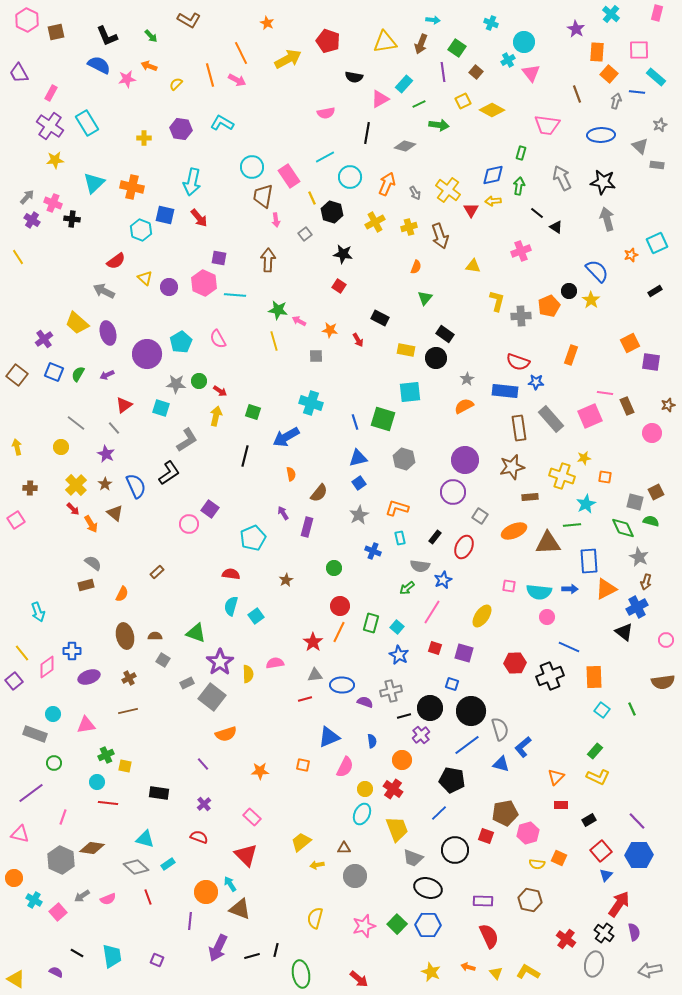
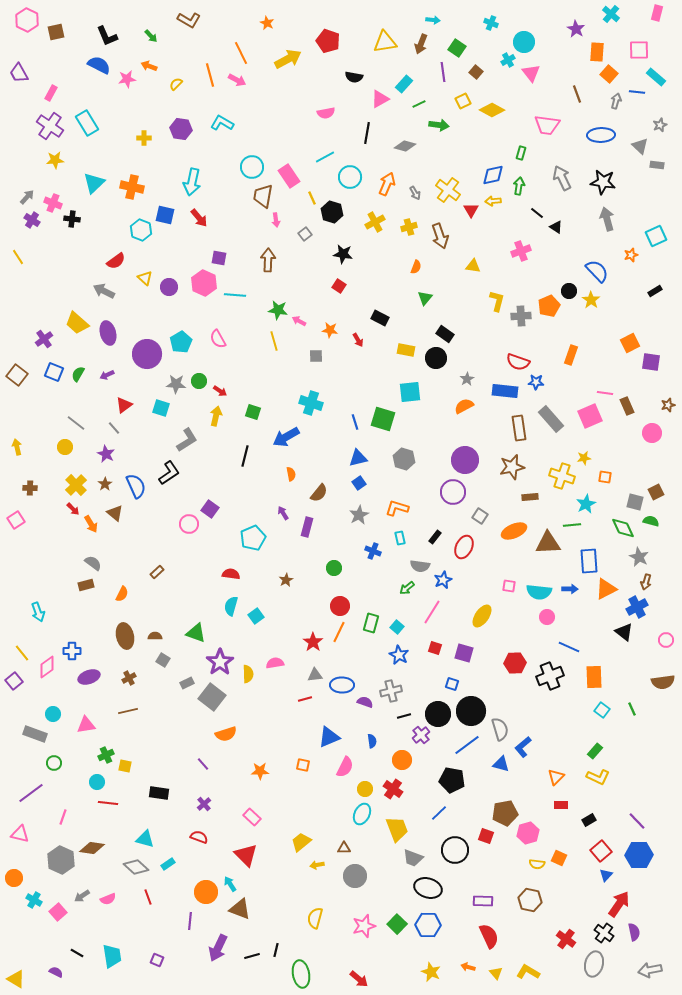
cyan square at (657, 243): moved 1 px left, 7 px up
yellow circle at (61, 447): moved 4 px right
black circle at (430, 708): moved 8 px right, 6 px down
